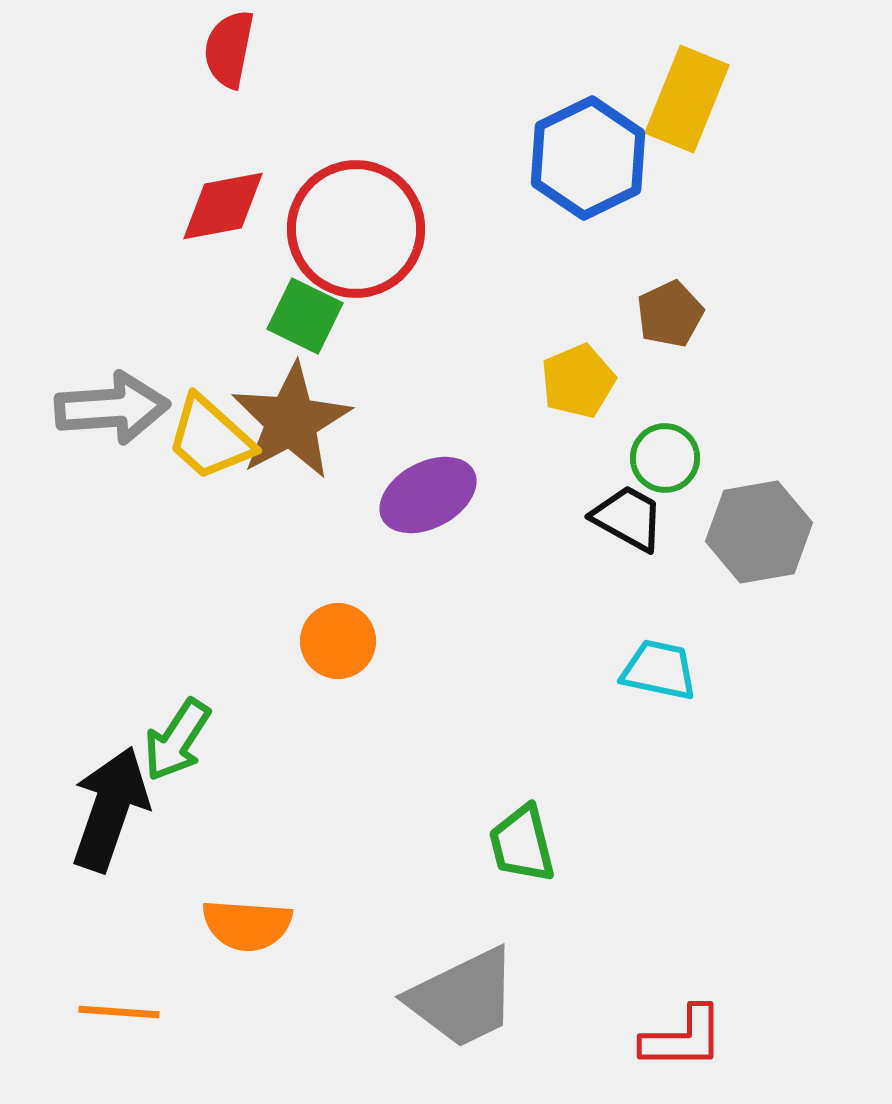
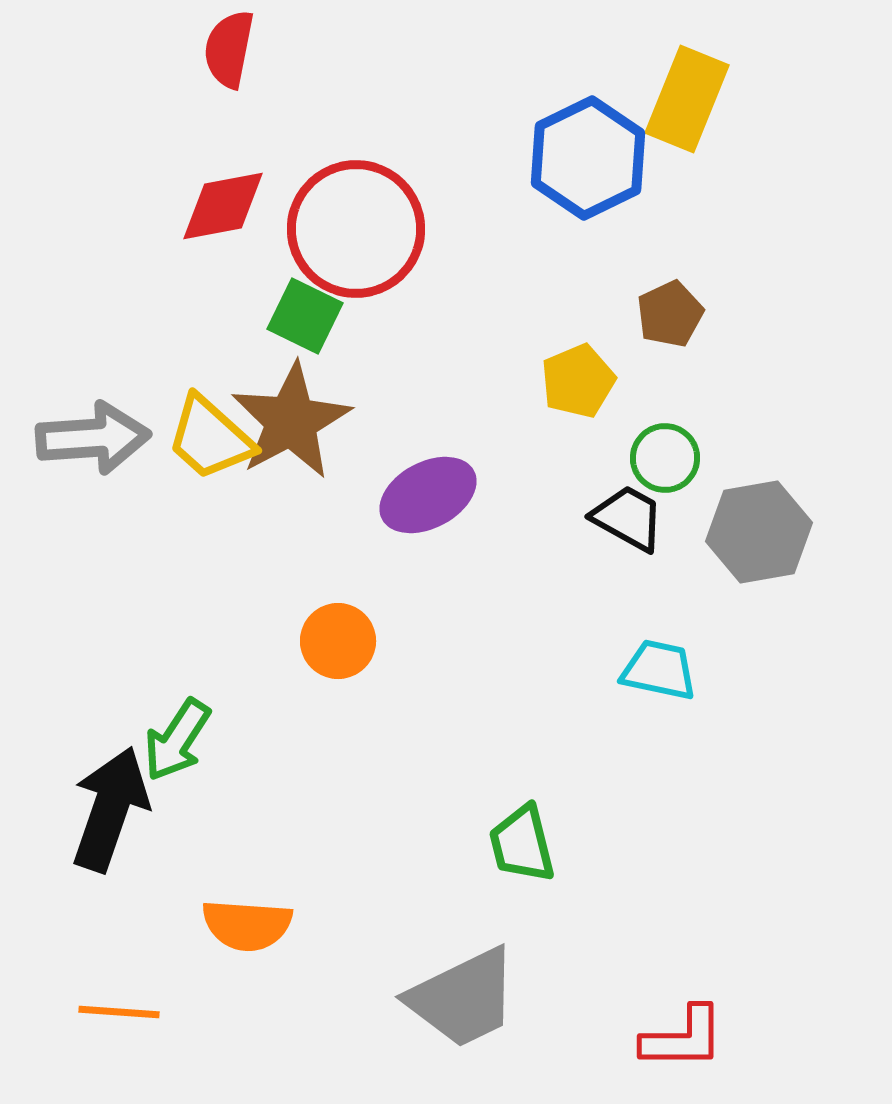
gray arrow: moved 19 px left, 30 px down
